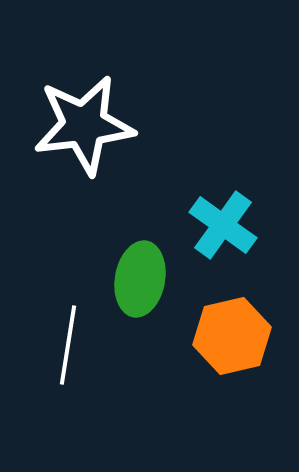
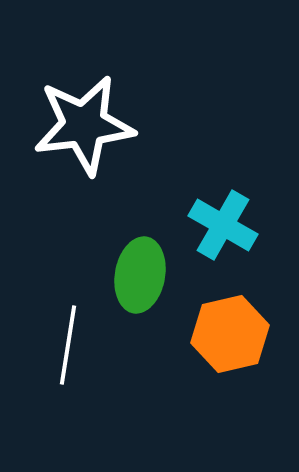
cyan cross: rotated 6 degrees counterclockwise
green ellipse: moved 4 px up
orange hexagon: moved 2 px left, 2 px up
